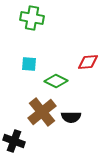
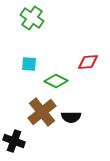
green cross: rotated 25 degrees clockwise
